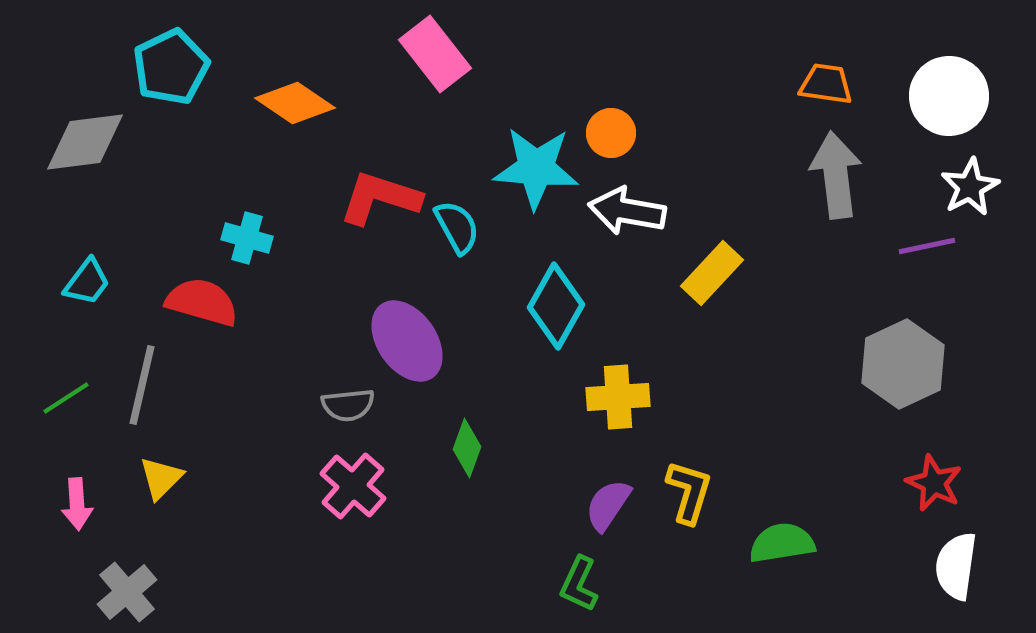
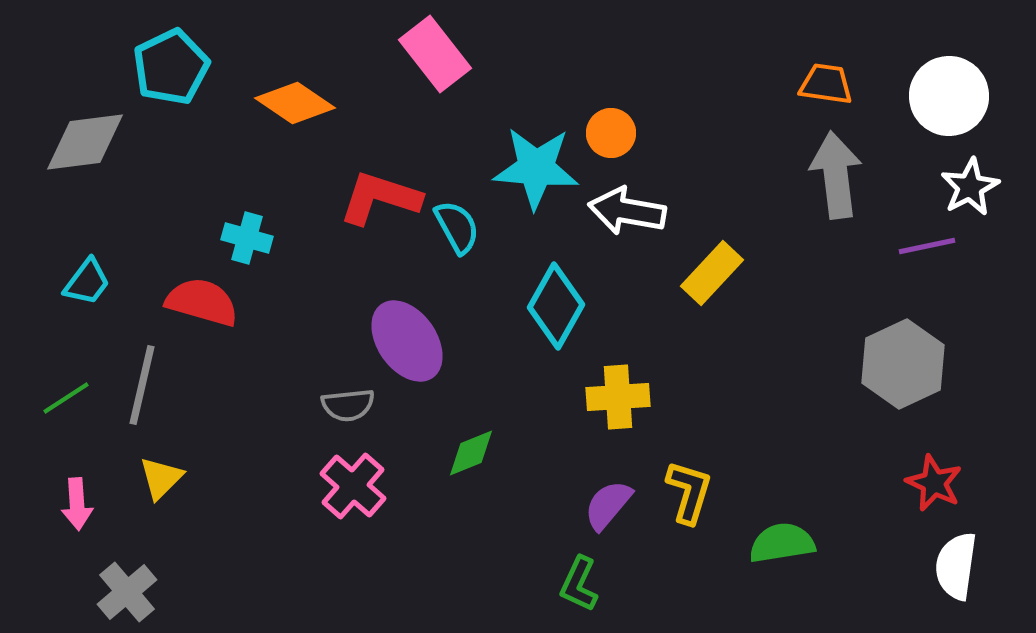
green diamond: moved 4 px right, 5 px down; rotated 48 degrees clockwise
purple semicircle: rotated 6 degrees clockwise
